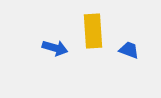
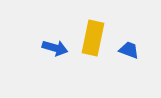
yellow rectangle: moved 7 px down; rotated 16 degrees clockwise
